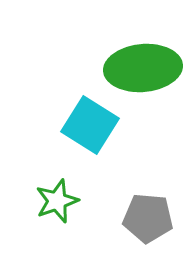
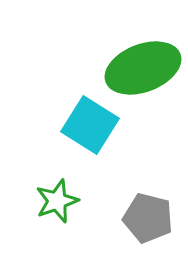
green ellipse: rotated 16 degrees counterclockwise
gray pentagon: rotated 9 degrees clockwise
